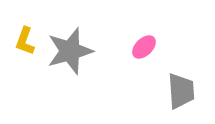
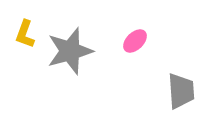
yellow L-shape: moved 7 px up
pink ellipse: moved 9 px left, 6 px up
